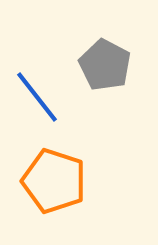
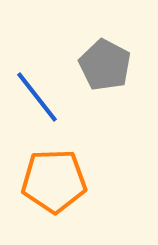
orange pentagon: rotated 20 degrees counterclockwise
